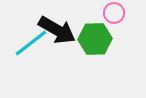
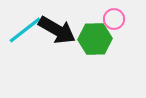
pink circle: moved 6 px down
cyan line: moved 6 px left, 13 px up
